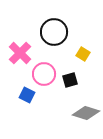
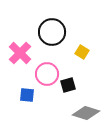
black circle: moved 2 px left
yellow square: moved 1 px left, 2 px up
pink circle: moved 3 px right
black square: moved 2 px left, 5 px down
blue square: rotated 21 degrees counterclockwise
